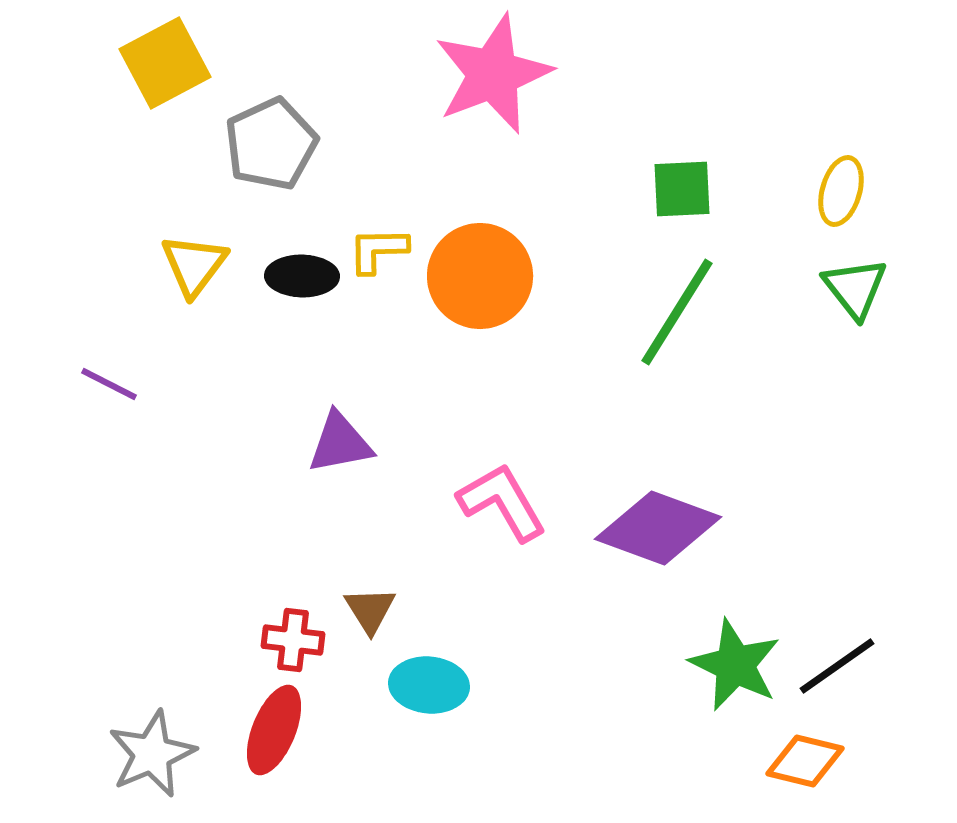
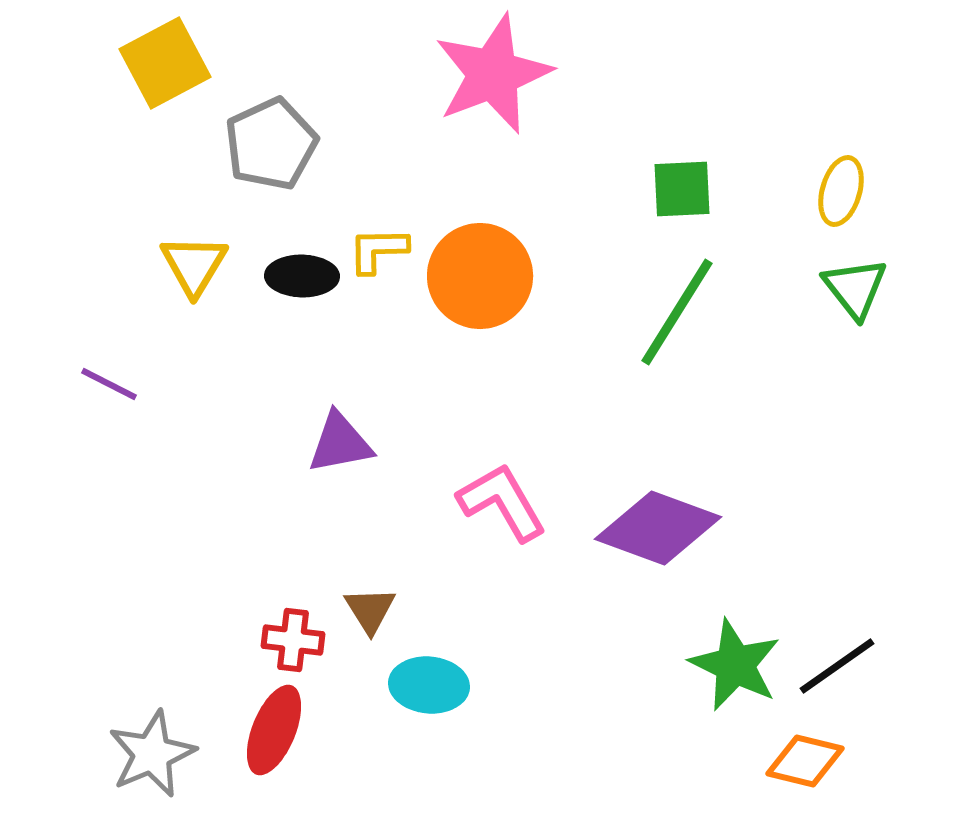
yellow triangle: rotated 6 degrees counterclockwise
